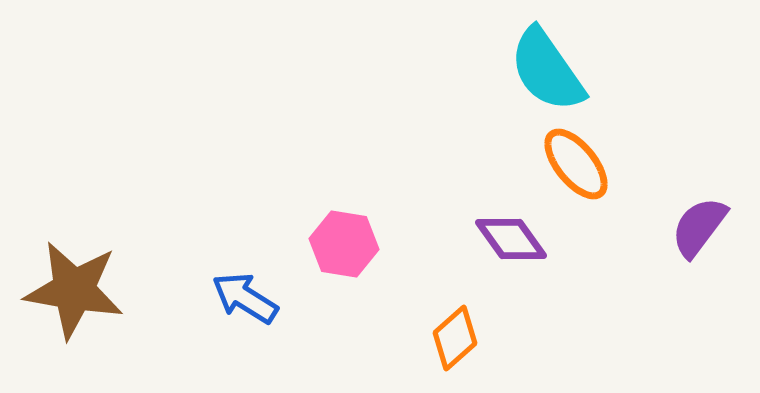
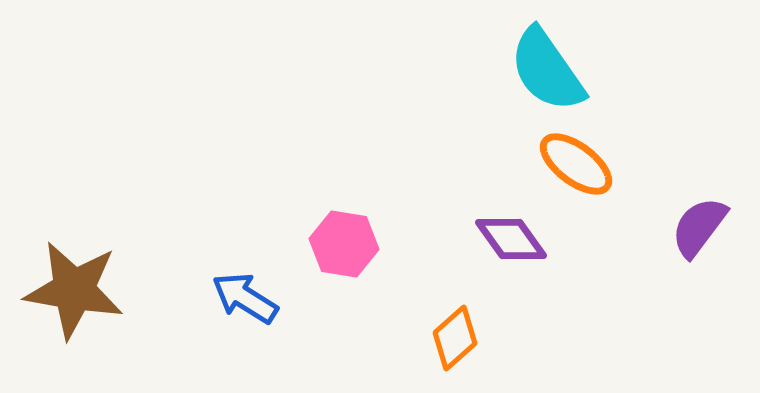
orange ellipse: rotated 14 degrees counterclockwise
